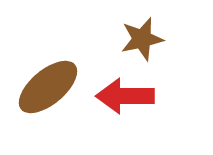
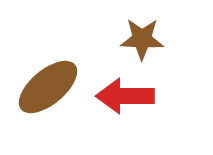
brown star: rotated 15 degrees clockwise
